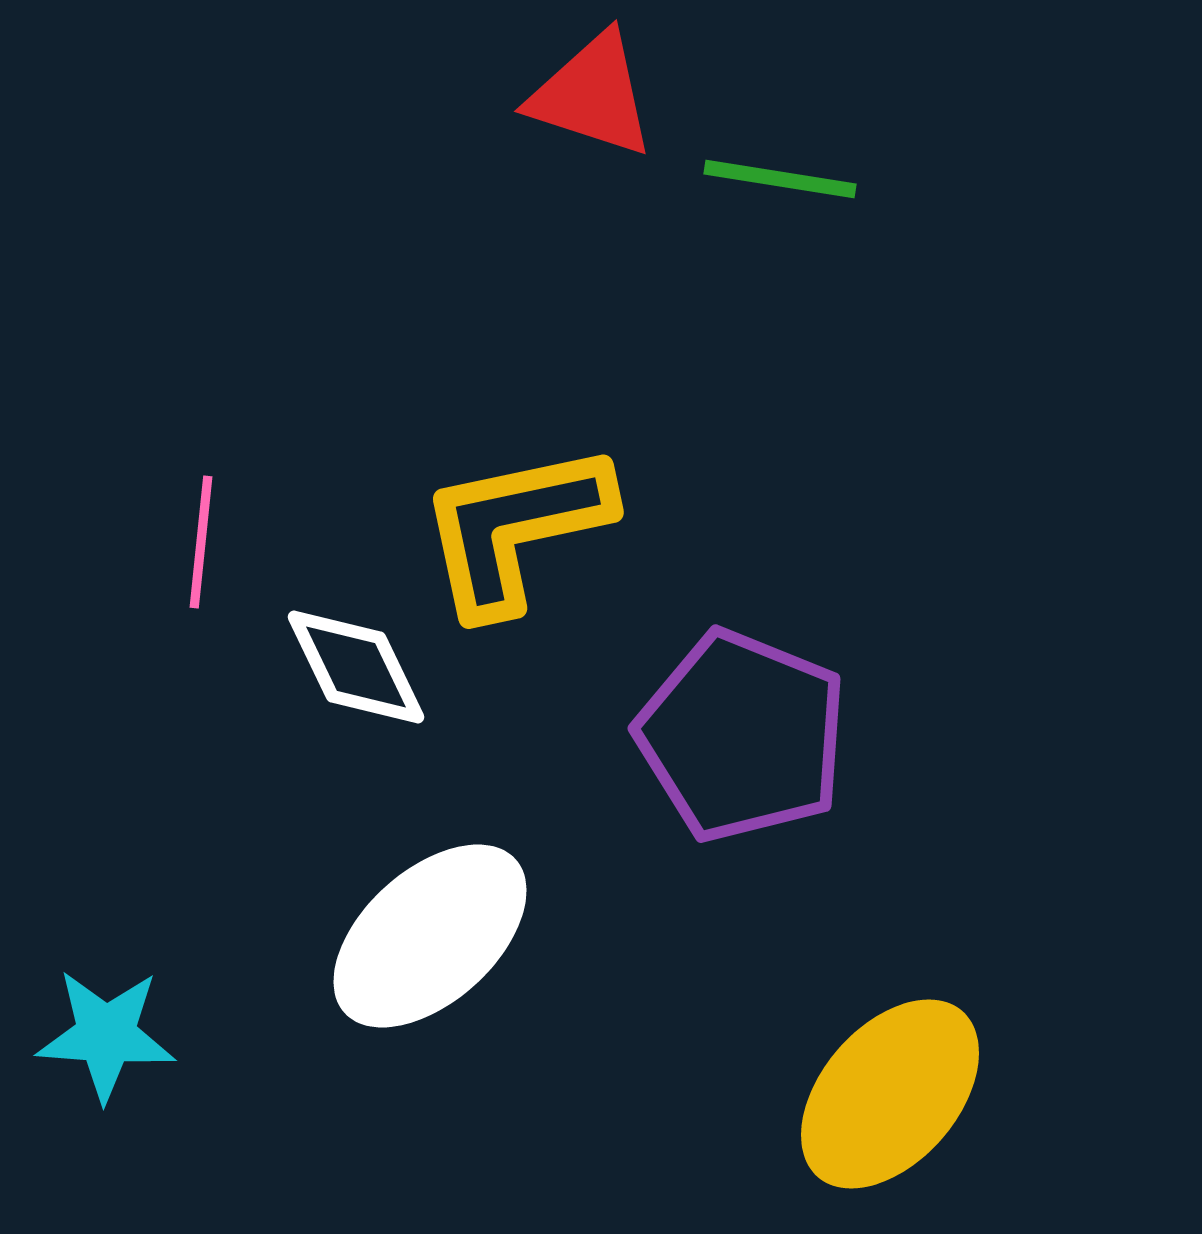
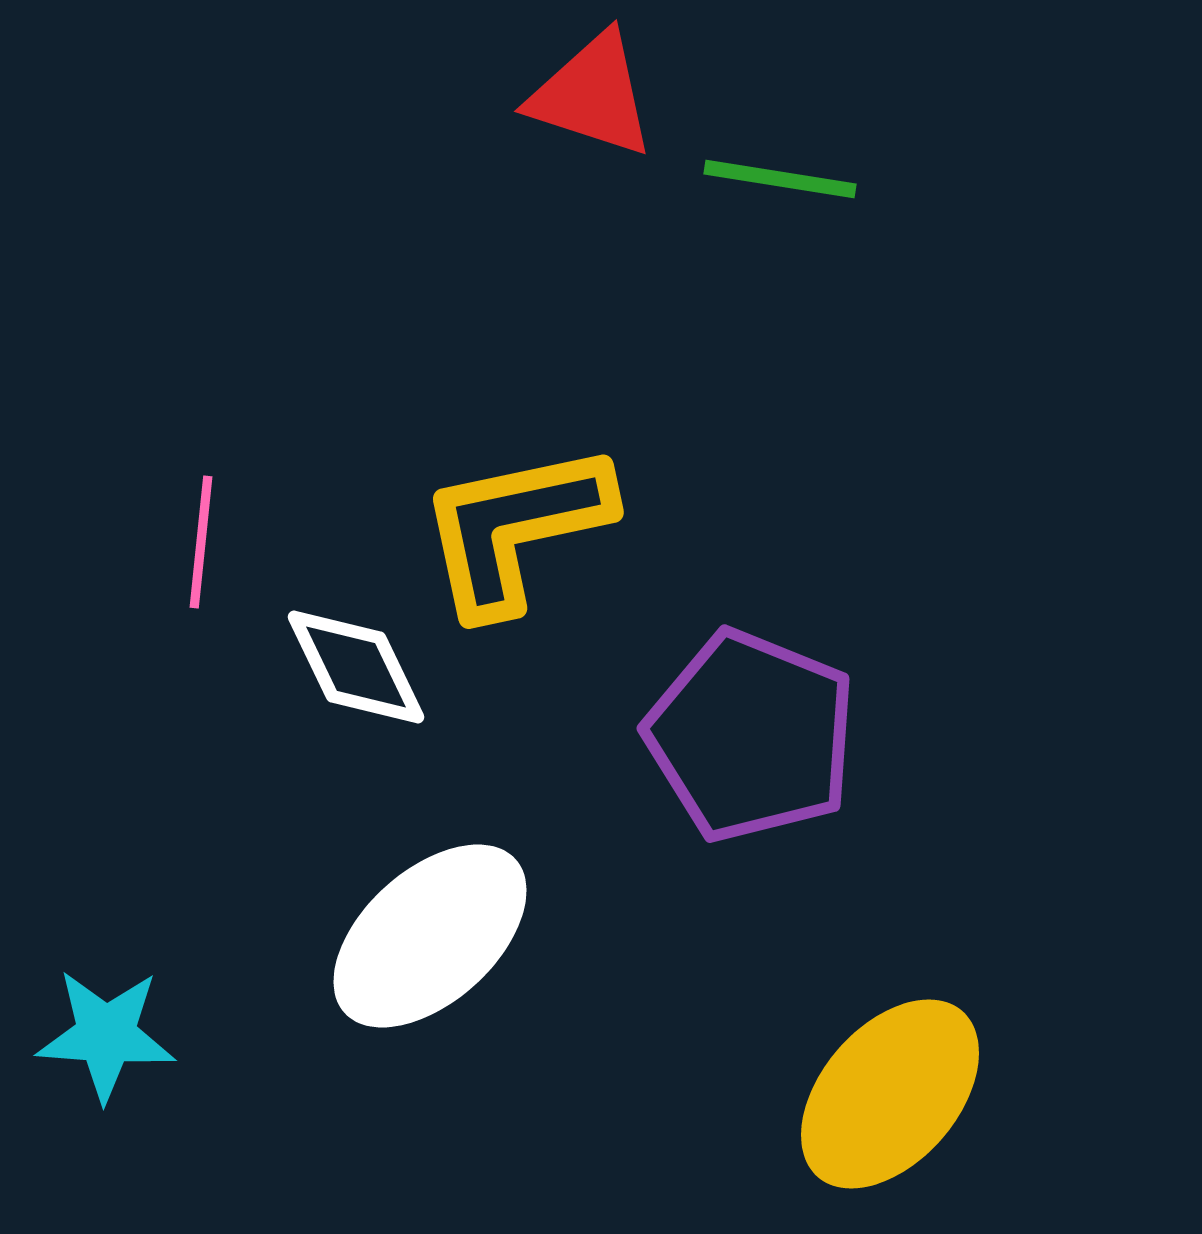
purple pentagon: moved 9 px right
